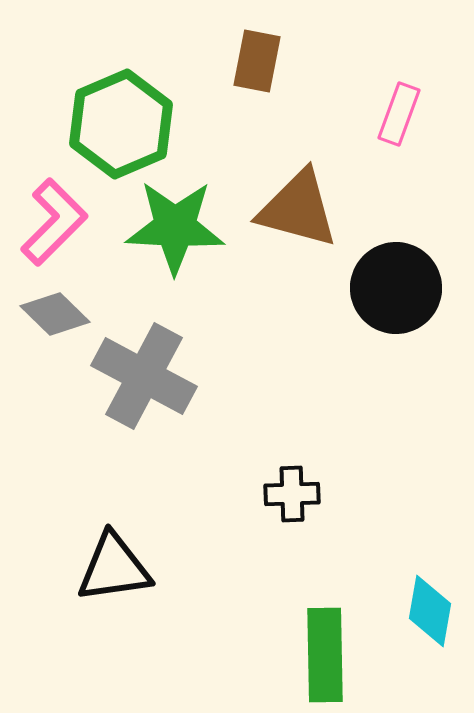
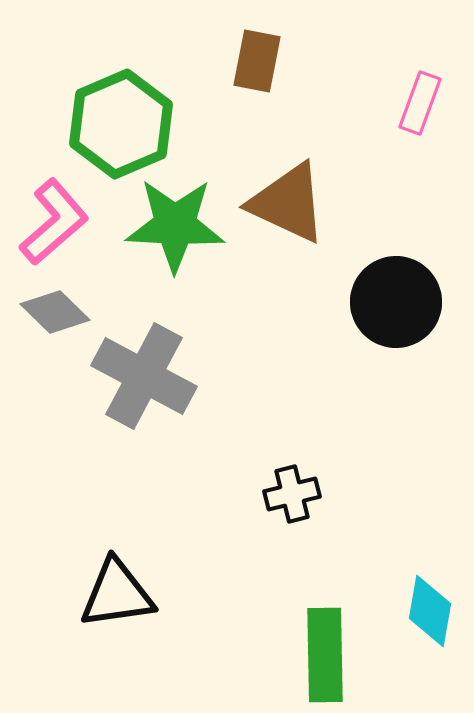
pink rectangle: moved 21 px right, 11 px up
brown triangle: moved 10 px left, 6 px up; rotated 10 degrees clockwise
pink L-shape: rotated 4 degrees clockwise
green star: moved 2 px up
black circle: moved 14 px down
gray diamond: moved 2 px up
black cross: rotated 12 degrees counterclockwise
black triangle: moved 3 px right, 26 px down
